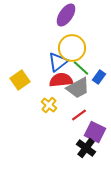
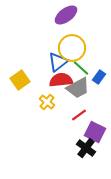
purple ellipse: rotated 20 degrees clockwise
yellow cross: moved 2 px left, 3 px up
